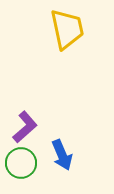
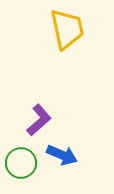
purple L-shape: moved 14 px right, 7 px up
blue arrow: rotated 44 degrees counterclockwise
